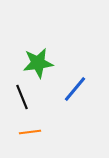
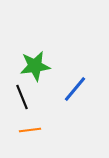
green star: moved 3 px left, 3 px down
orange line: moved 2 px up
